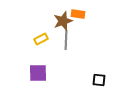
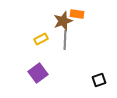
orange rectangle: moved 1 px left
gray line: moved 1 px left
purple square: rotated 36 degrees counterclockwise
black square: rotated 24 degrees counterclockwise
